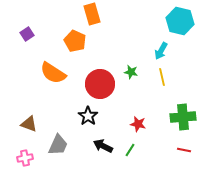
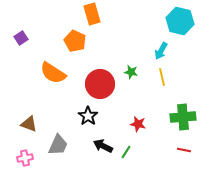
purple square: moved 6 px left, 4 px down
green line: moved 4 px left, 2 px down
